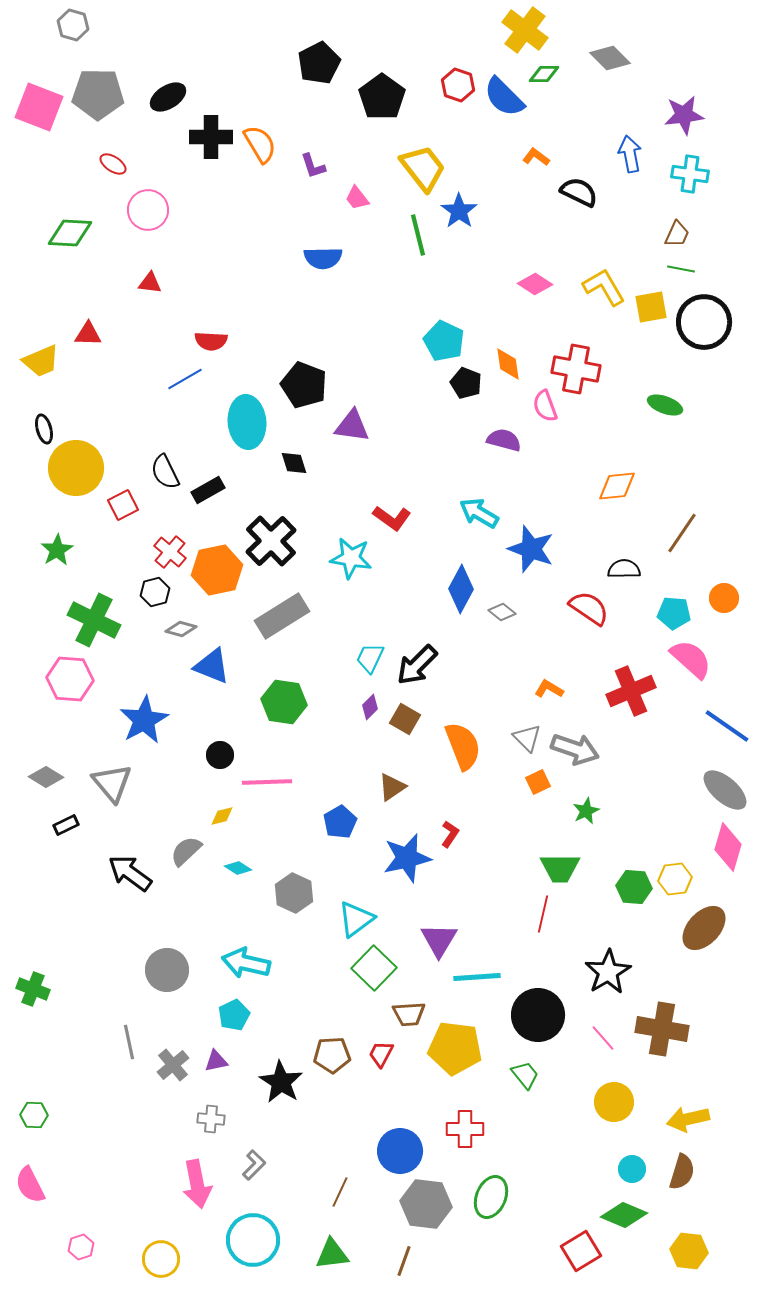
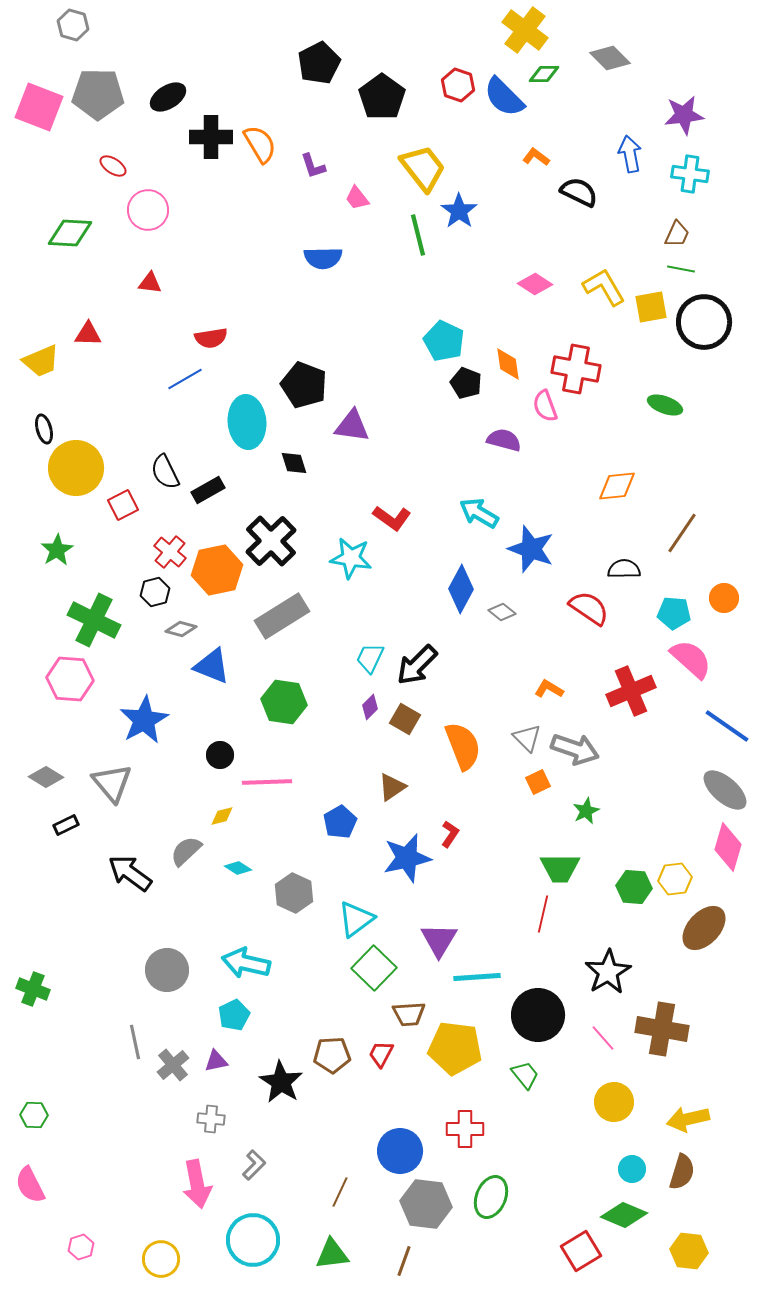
red ellipse at (113, 164): moved 2 px down
red semicircle at (211, 341): moved 3 px up; rotated 12 degrees counterclockwise
gray line at (129, 1042): moved 6 px right
